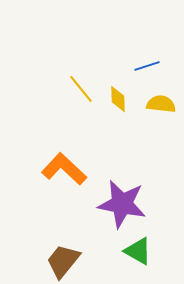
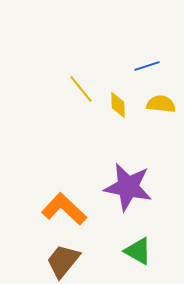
yellow diamond: moved 6 px down
orange L-shape: moved 40 px down
purple star: moved 6 px right, 17 px up
